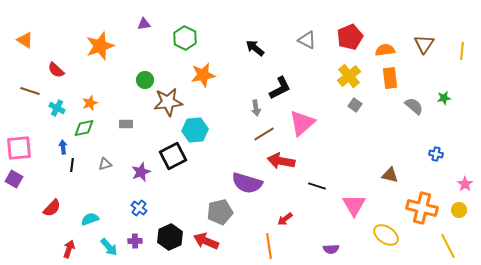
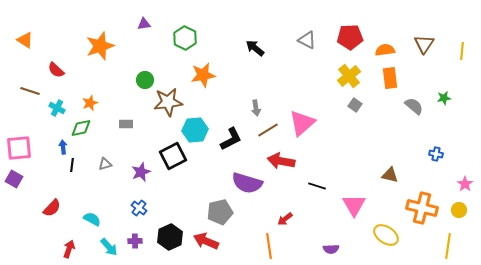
red pentagon at (350, 37): rotated 20 degrees clockwise
black L-shape at (280, 88): moved 49 px left, 51 px down
green diamond at (84, 128): moved 3 px left
brown line at (264, 134): moved 4 px right, 4 px up
cyan semicircle at (90, 219): moved 2 px right; rotated 48 degrees clockwise
yellow line at (448, 246): rotated 35 degrees clockwise
